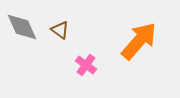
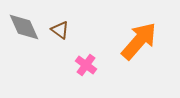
gray diamond: moved 2 px right
